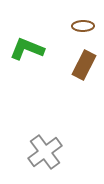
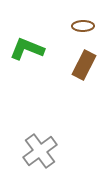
gray cross: moved 5 px left, 1 px up
